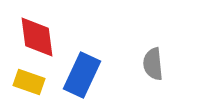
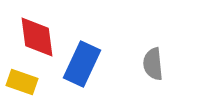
blue rectangle: moved 11 px up
yellow rectangle: moved 7 px left
